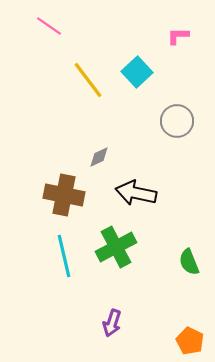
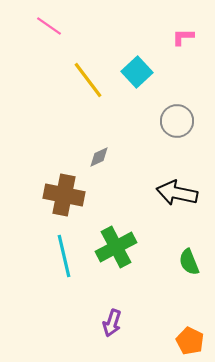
pink L-shape: moved 5 px right, 1 px down
black arrow: moved 41 px right
